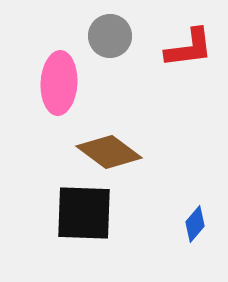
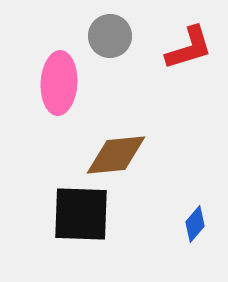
red L-shape: rotated 10 degrees counterclockwise
brown diamond: moved 7 px right, 3 px down; rotated 42 degrees counterclockwise
black square: moved 3 px left, 1 px down
